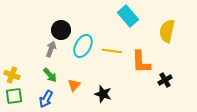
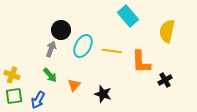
blue arrow: moved 8 px left, 1 px down
